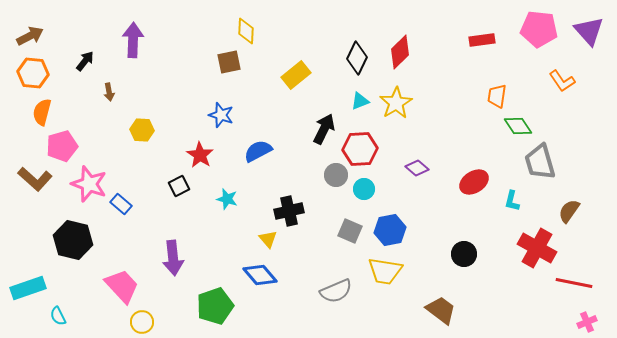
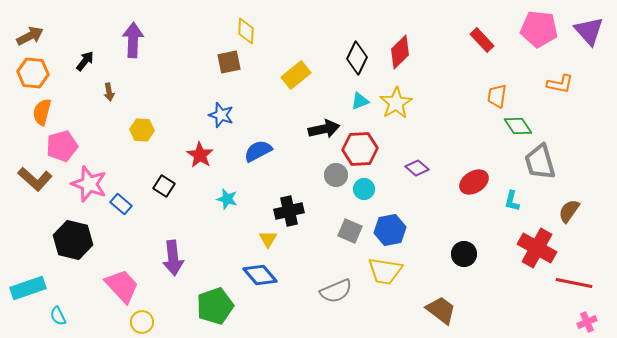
red rectangle at (482, 40): rotated 55 degrees clockwise
orange L-shape at (562, 81): moved 2 px left, 3 px down; rotated 44 degrees counterclockwise
black arrow at (324, 129): rotated 52 degrees clockwise
black square at (179, 186): moved 15 px left; rotated 30 degrees counterclockwise
yellow triangle at (268, 239): rotated 12 degrees clockwise
